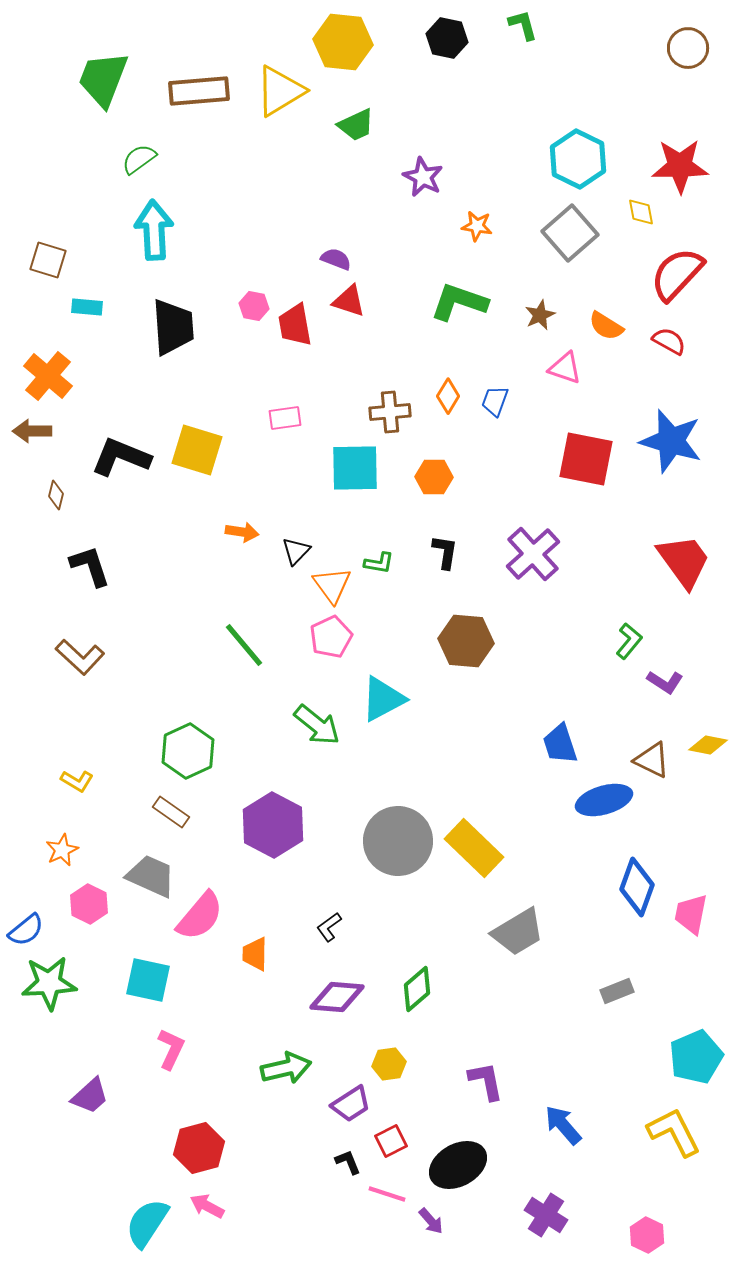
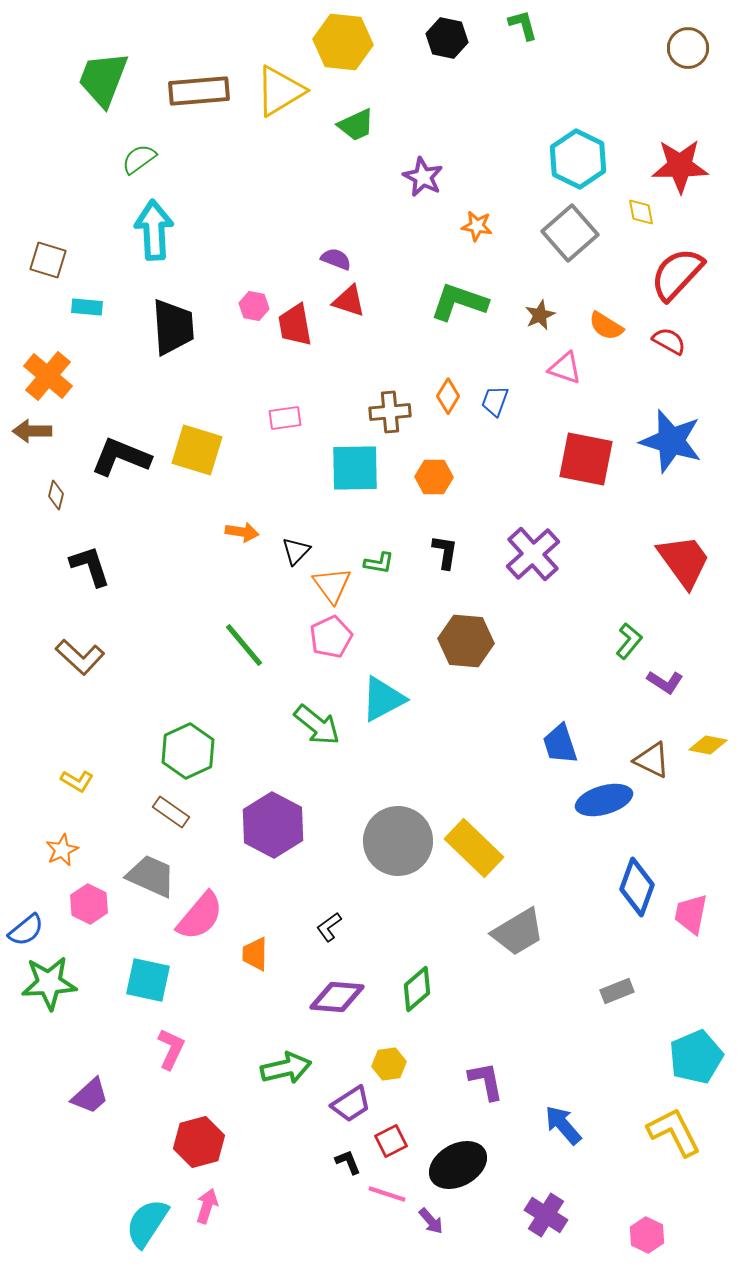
red hexagon at (199, 1148): moved 6 px up
pink arrow at (207, 1206): rotated 80 degrees clockwise
